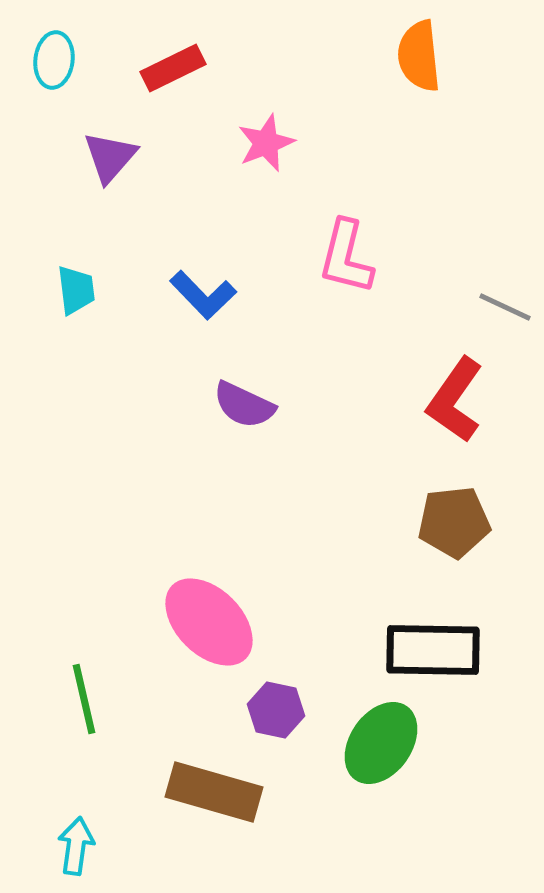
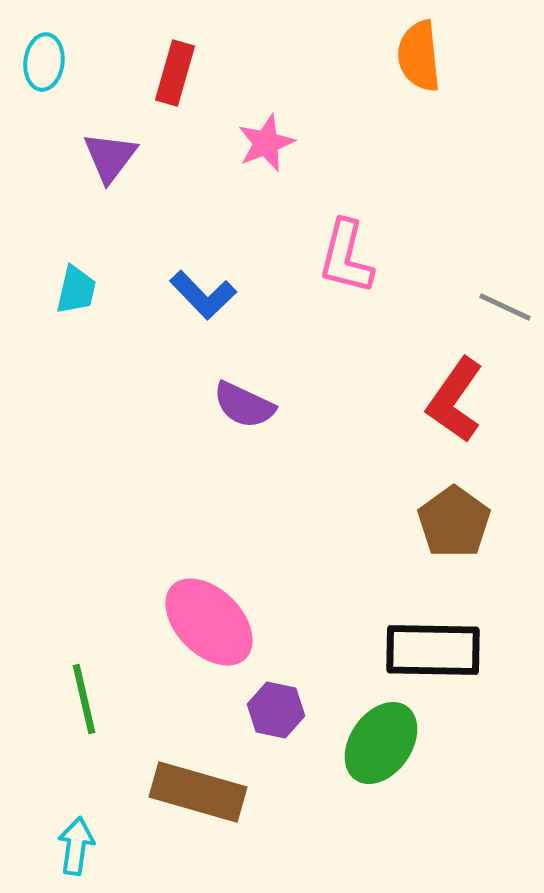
cyan ellipse: moved 10 px left, 2 px down
red rectangle: moved 2 px right, 5 px down; rotated 48 degrees counterclockwise
purple triangle: rotated 4 degrees counterclockwise
cyan trapezoid: rotated 20 degrees clockwise
brown pentagon: rotated 30 degrees counterclockwise
brown rectangle: moved 16 px left
